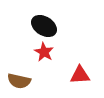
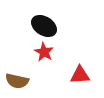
brown semicircle: moved 2 px left
